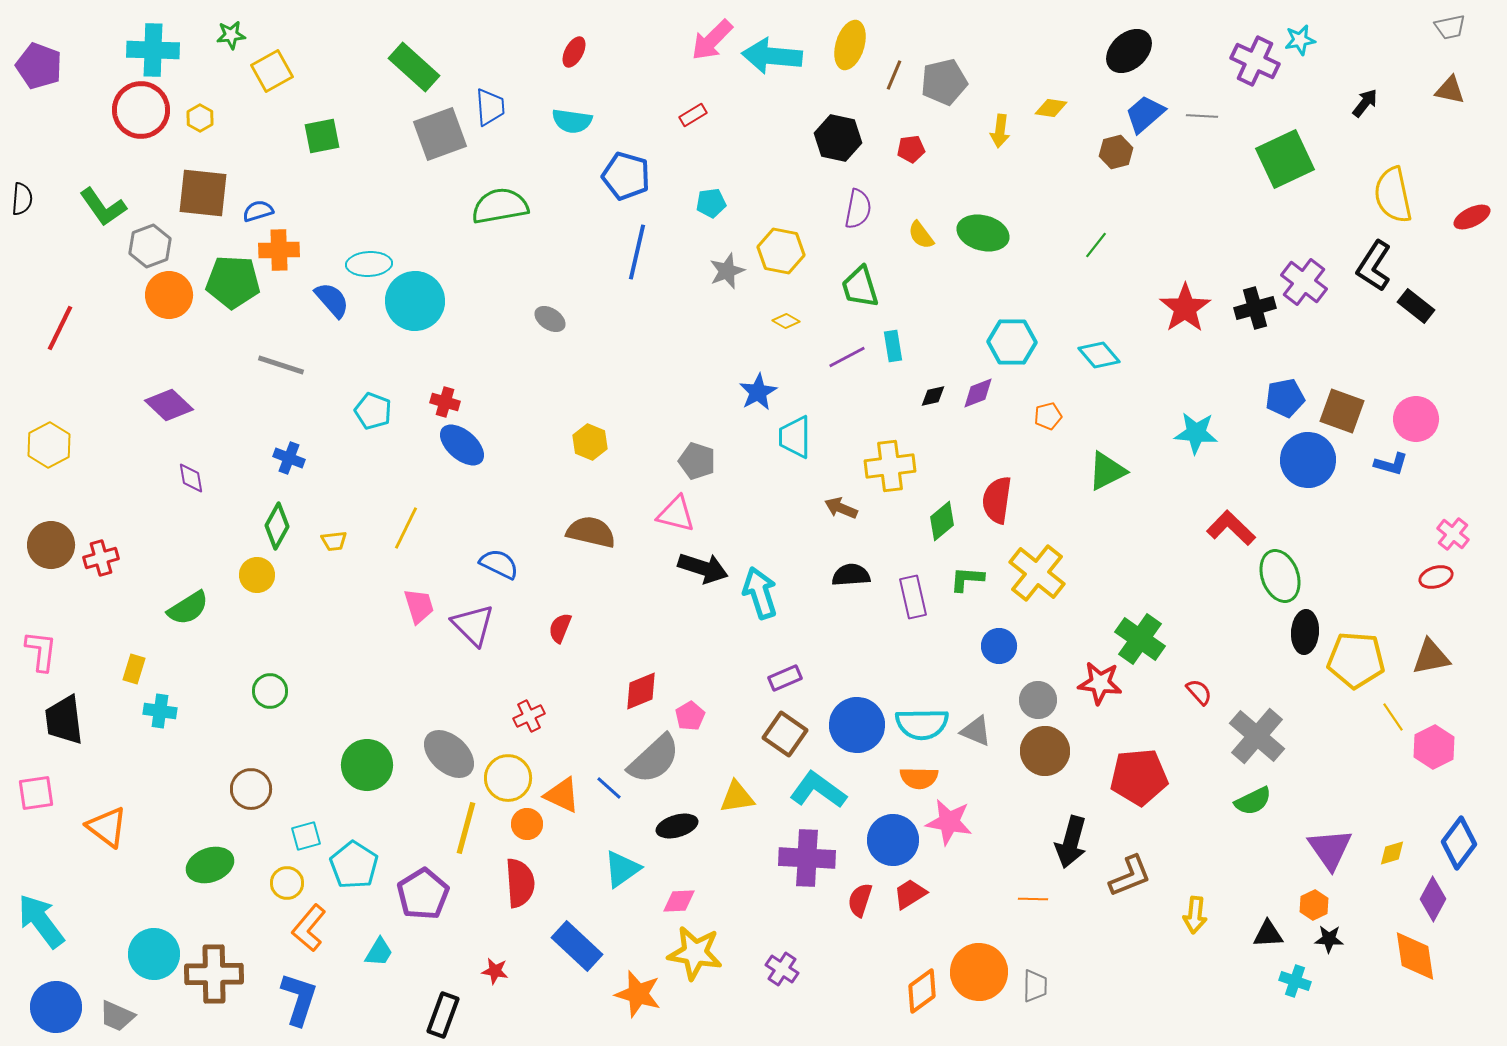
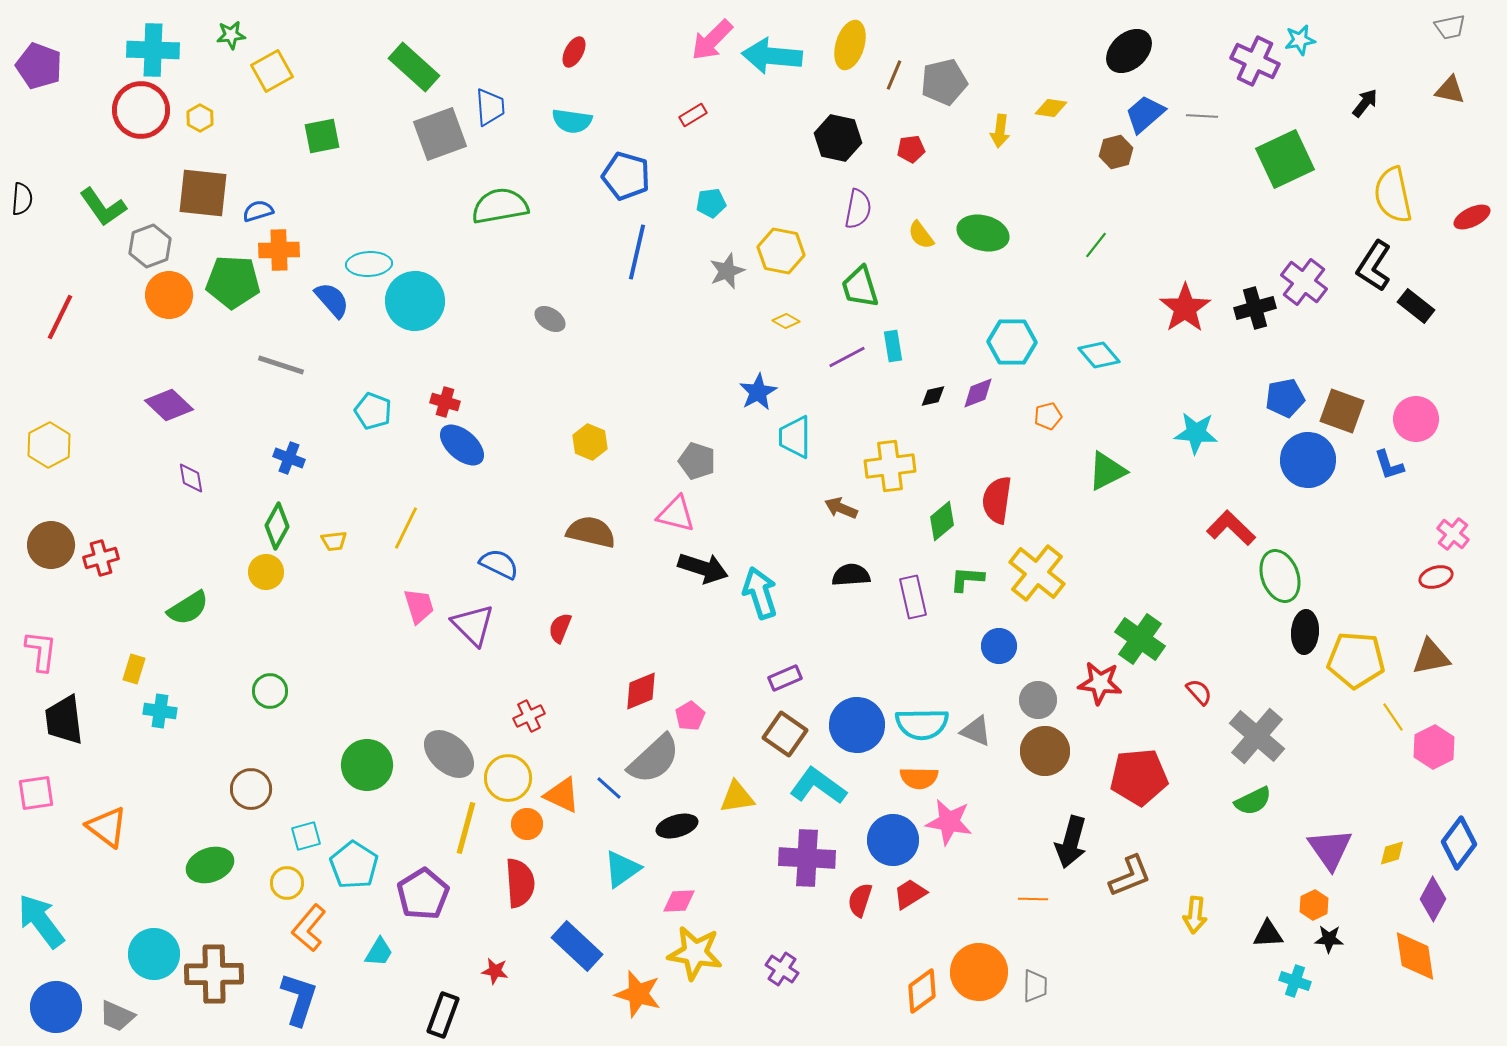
red line at (60, 328): moved 11 px up
blue L-shape at (1391, 464): moved 2 px left, 1 px down; rotated 56 degrees clockwise
yellow circle at (257, 575): moved 9 px right, 3 px up
cyan L-shape at (818, 790): moved 4 px up
